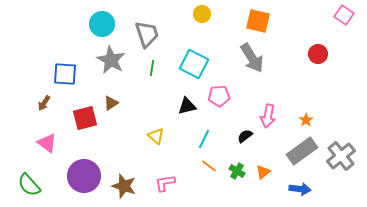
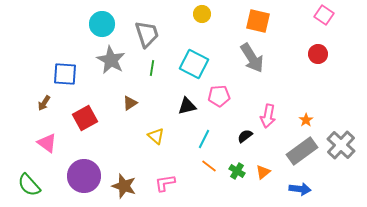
pink square: moved 20 px left
brown triangle: moved 19 px right
red square: rotated 15 degrees counterclockwise
gray cross: moved 11 px up; rotated 8 degrees counterclockwise
